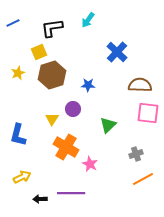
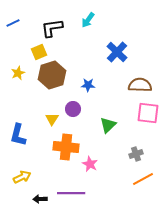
orange cross: rotated 25 degrees counterclockwise
